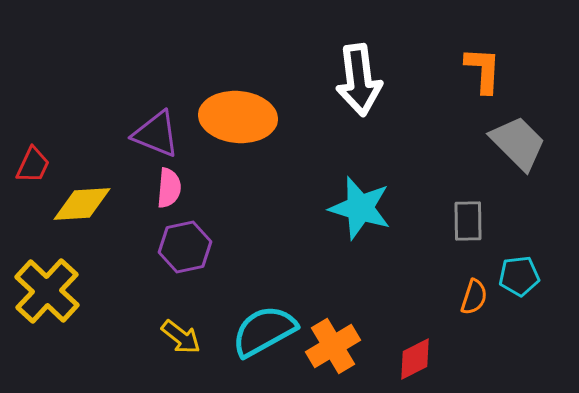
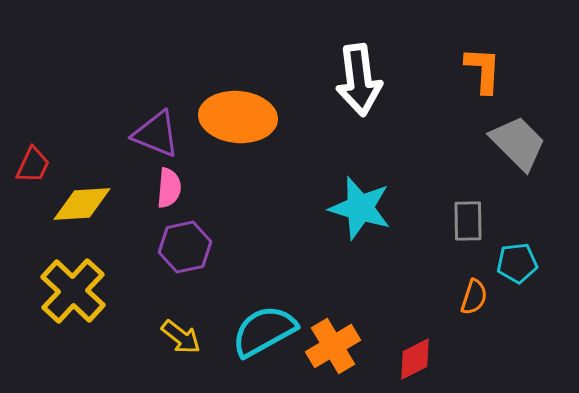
cyan pentagon: moved 2 px left, 13 px up
yellow cross: moved 26 px right
